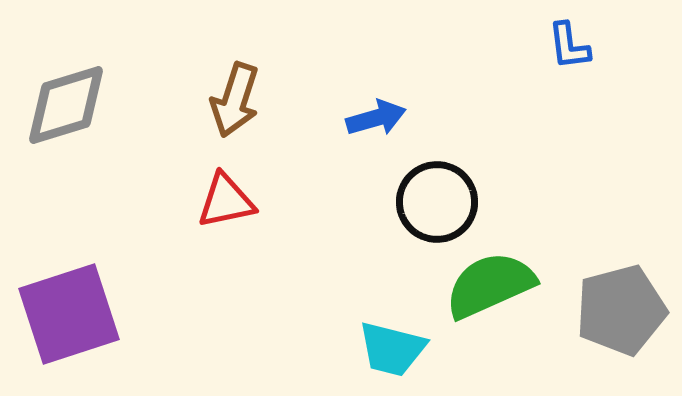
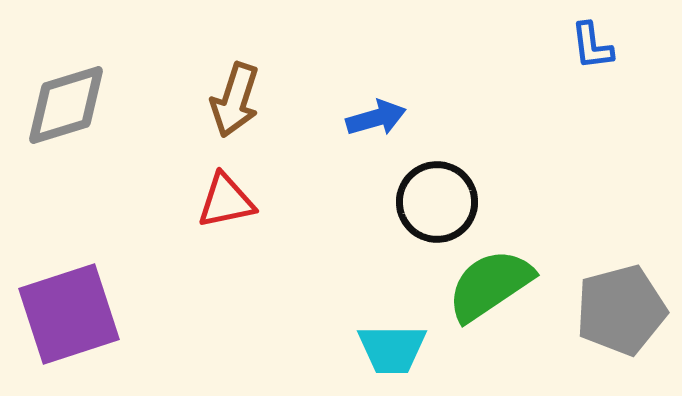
blue L-shape: moved 23 px right
green semicircle: rotated 10 degrees counterclockwise
cyan trapezoid: rotated 14 degrees counterclockwise
